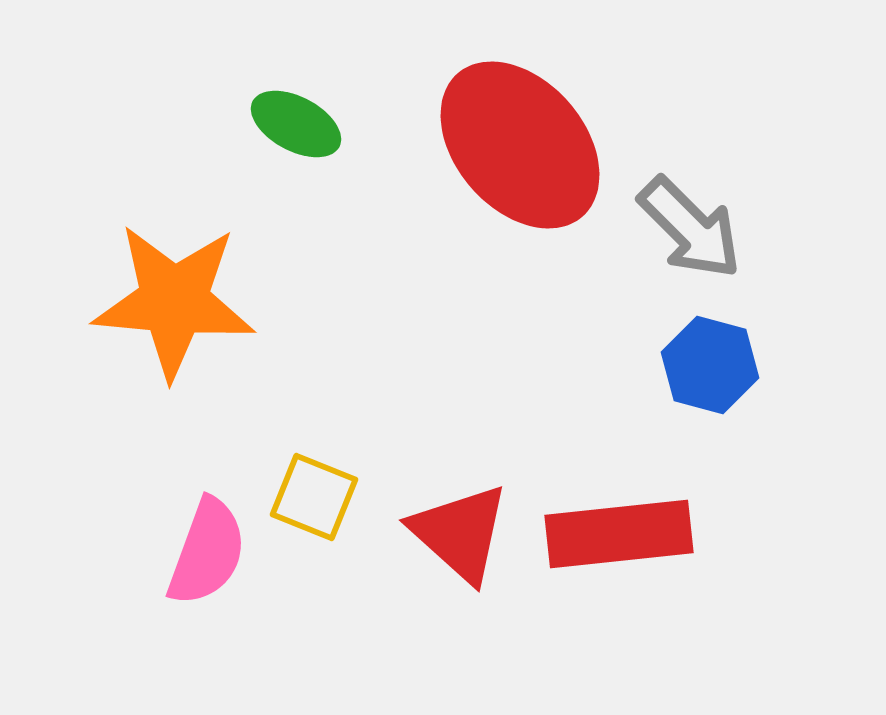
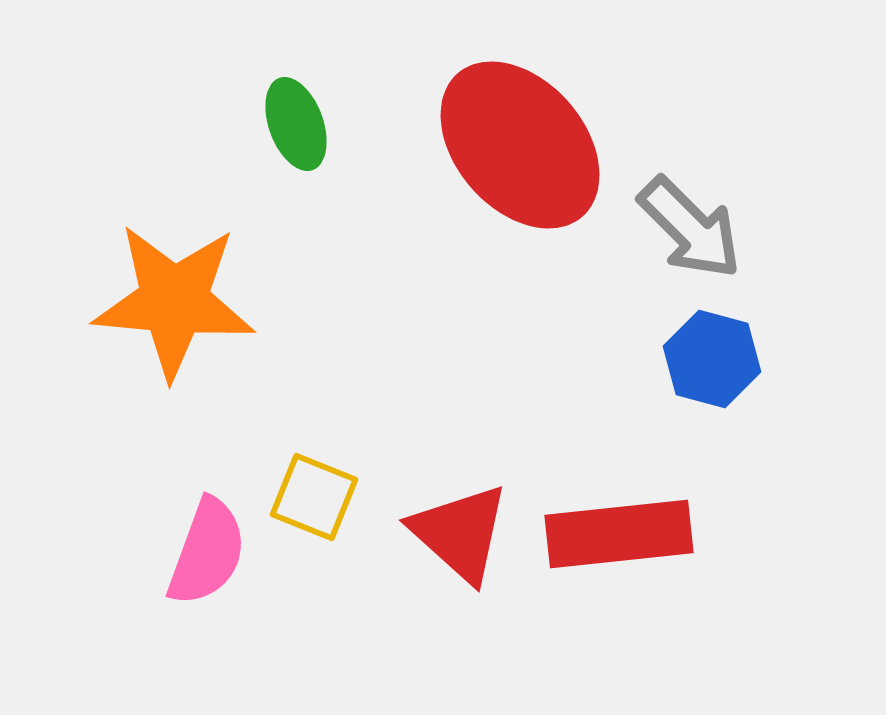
green ellipse: rotated 42 degrees clockwise
blue hexagon: moved 2 px right, 6 px up
